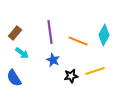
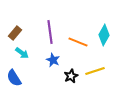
orange line: moved 1 px down
black star: rotated 16 degrees counterclockwise
